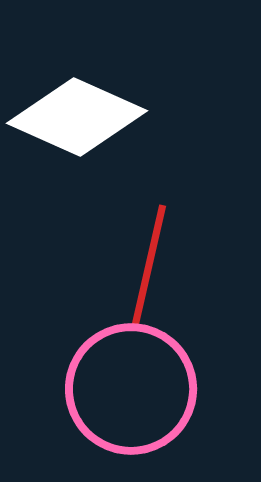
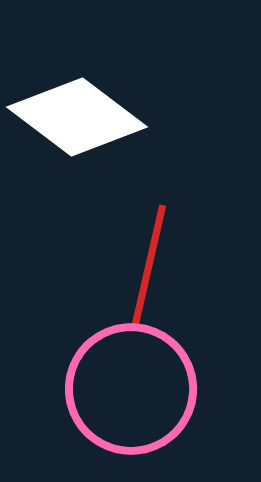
white diamond: rotated 13 degrees clockwise
